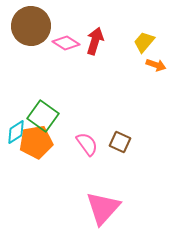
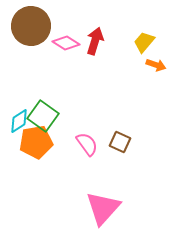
cyan diamond: moved 3 px right, 11 px up
